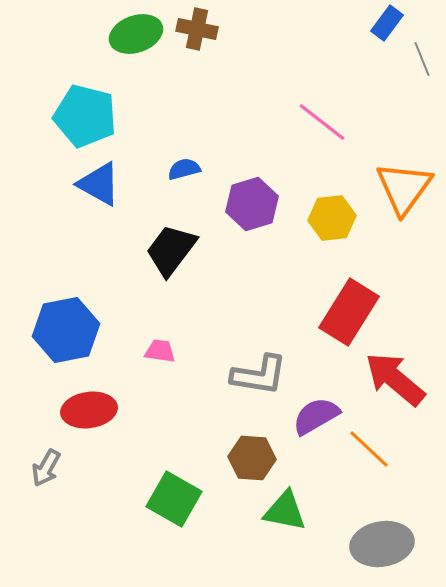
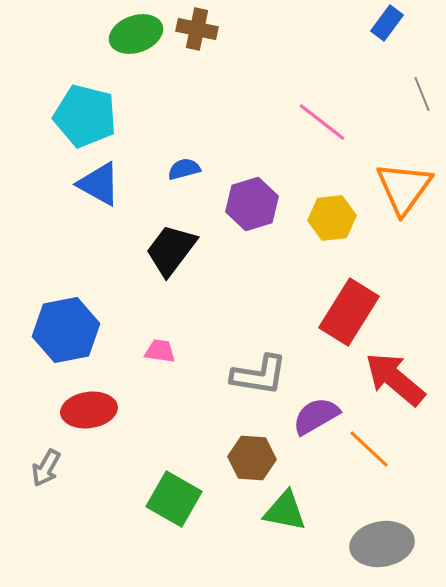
gray line: moved 35 px down
